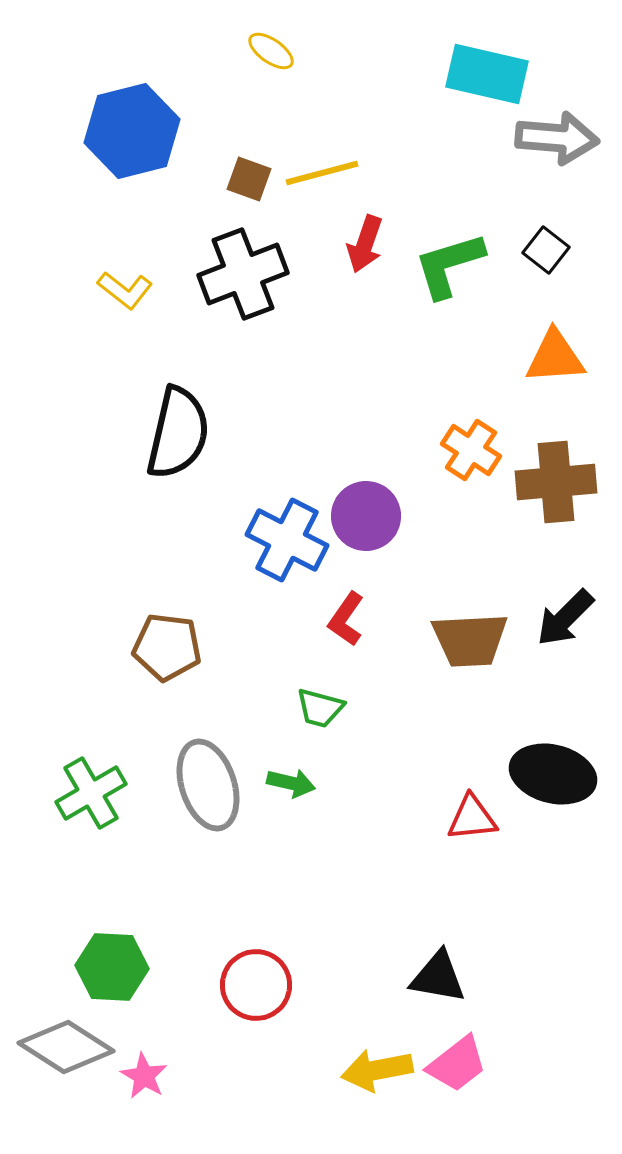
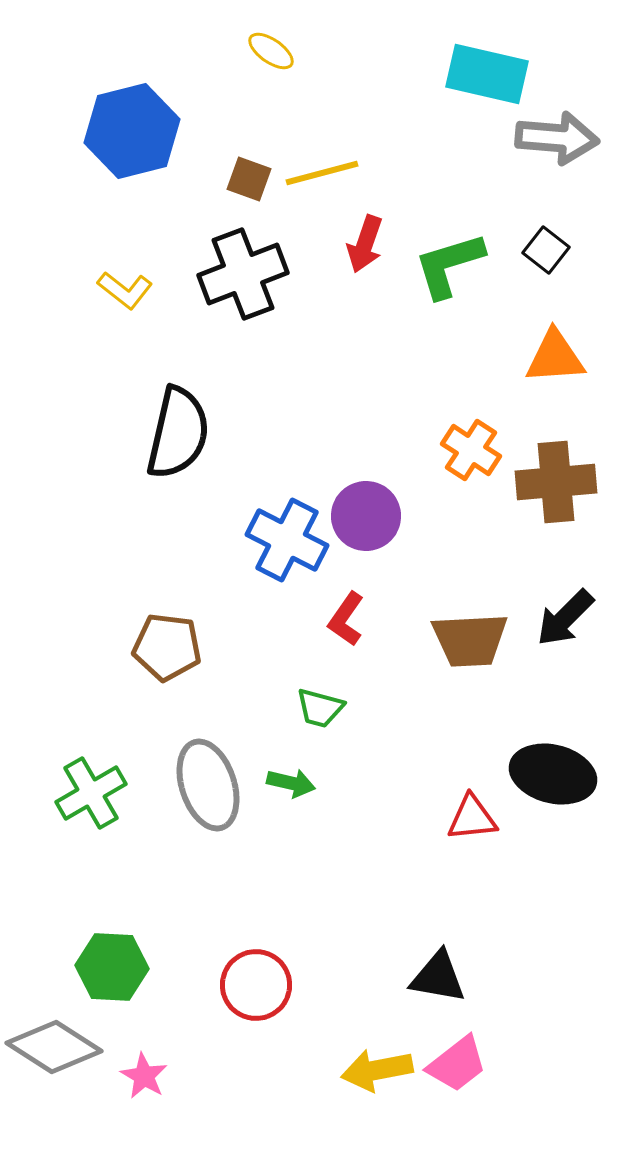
gray diamond: moved 12 px left
